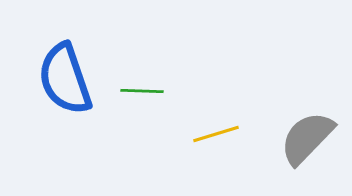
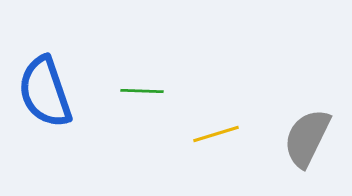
blue semicircle: moved 20 px left, 13 px down
gray semicircle: rotated 18 degrees counterclockwise
